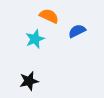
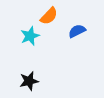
orange semicircle: rotated 108 degrees clockwise
cyan star: moved 5 px left, 3 px up
